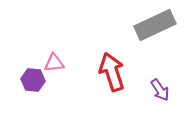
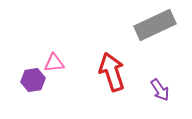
purple hexagon: rotated 15 degrees counterclockwise
